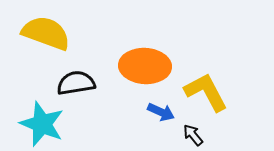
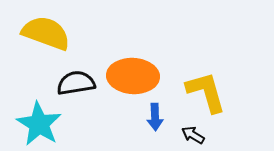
orange ellipse: moved 12 px left, 10 px down
yellow L-shape: rotated 12 degrees clockwise
blue arrow: moved 6 px left, 5 px down; rotated 64 degrees clockwise
cyan star: moved 3 px left; rotated 9 degrees clockwise
black arrow: rotated 20 degrees counterclockwise
